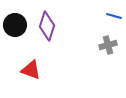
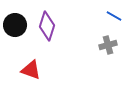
blue line: rotated 14 degrees clockwise
